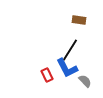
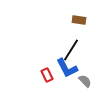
black line: moved 1 px right
